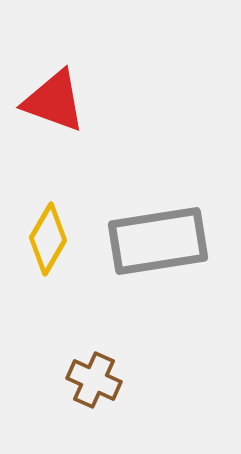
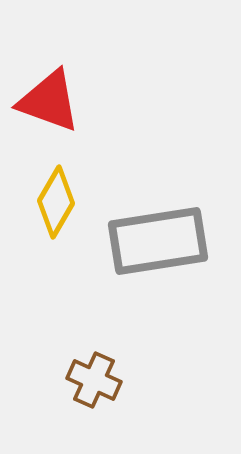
red triangle: moved 5 px left
yellow diamond: moved 8 px right, 37 px up
